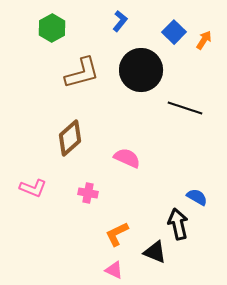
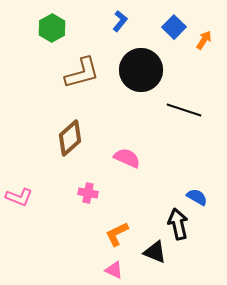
blue square: moved 5 px up
black line: moved 1 px left, 2 px down
pink L-shape: moved 14 px left, 9 px down
